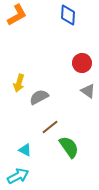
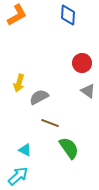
brown line: moved 4 px up; rotated 60 degrees clockwise
green semicircle: moved 1 px down
cyan arrow: rotated 15 degrees counterclockwise
